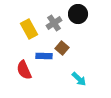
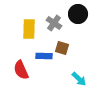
gray cross: rotated 21 degrees counterclockwise
yellow rectangle: rotated 30 degrees clockwise
brown square: rotated 24 degrees counterclockwise
red semicircle: moved 3 px left
